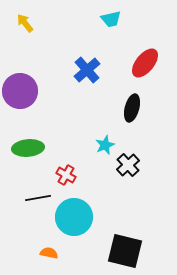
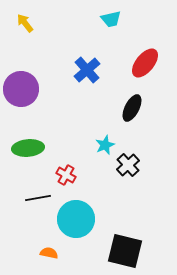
purple circle: moved 1 px right, 2 px up
black ellipse: rotated 12 degrees clockwise
cyan circle: moved 2 px right, 2 px down
